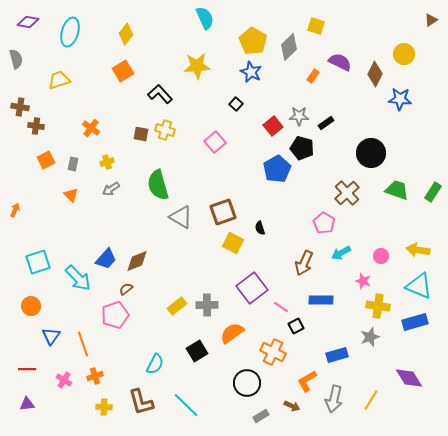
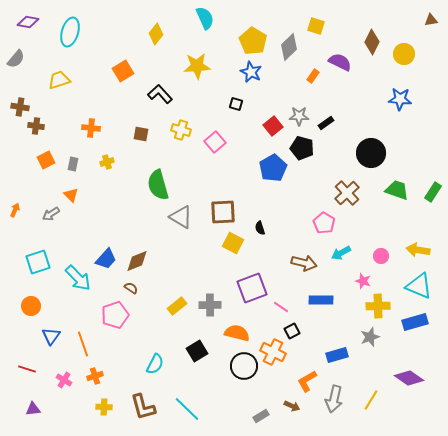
brown triangle at (431, 20): rotated 24 degrees clockwise
yellow diamond at (126, 34): moved 30 px right
gray semicircle at (16, 59): rotated 54 degrees clockwise
brown diamond at (375, 74): moved 3 px left, 32 px up
black square at (236, 104): rotated 24 degrees counterclockwise
orange cross at (91, 128): rotated 30 degrees counterclockwise
yellow cross at (165, 130): moved 16 px right
blue pentagon at (277, 169): moved 4 px left, 1 px up
gray arrow at (111, 189): moved 60 px left, 25 px down
brown square at (223, 212): rotated 16 degrees clockwise
brown arrow at (304, 263): rotated 100 degrees counterclockwise
purple square at (252, 288): rotated 16 degrees clockwise
brown semicircle at (126, 289): moved 5 px right, 1 px up; rotated 72 degrees clockwise
gray cross at (207, 305): moved 3 px right
yellow cross at (378, 306): rotated 10 degrees counterclockwise
black square at (296, 326): moved 4 px left, 5 px down
orange semicircle at (232, 333): moved 5 px right; rotated 50 degrees clockwise
red line at (27, 369): rotated 18 degrees clockwise
purple diamond at (409, 378): rotated 24 degrees counterclockwise
black circle at (247, 383): moved 3 px left, 17 px up
brown L-shape at (141, 402): moved 2 px right, 5 px down
purple triangle at (27, 404): moved 6 px right, 5 px down
cyan line at (186, 405): moved 1 px right, 4 px down
